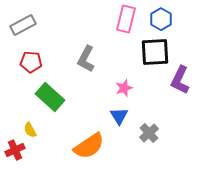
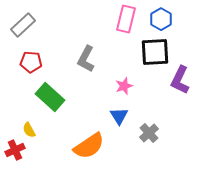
gray rectangle: rotated 15 degrees counterclockwise
pink star: moved 2 px up
yellow semicircle: moved 1 px left
